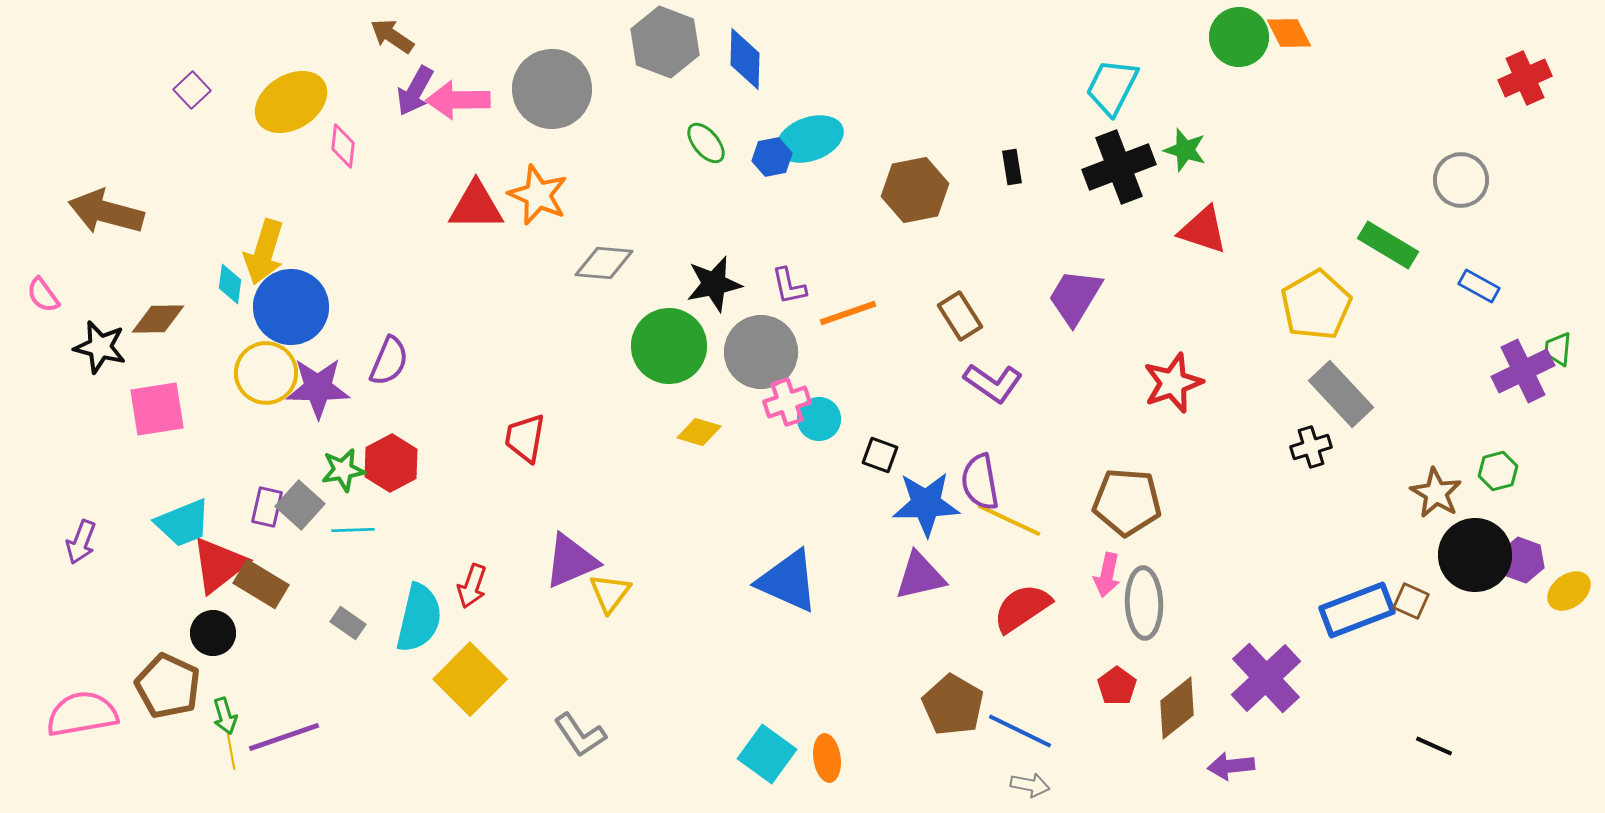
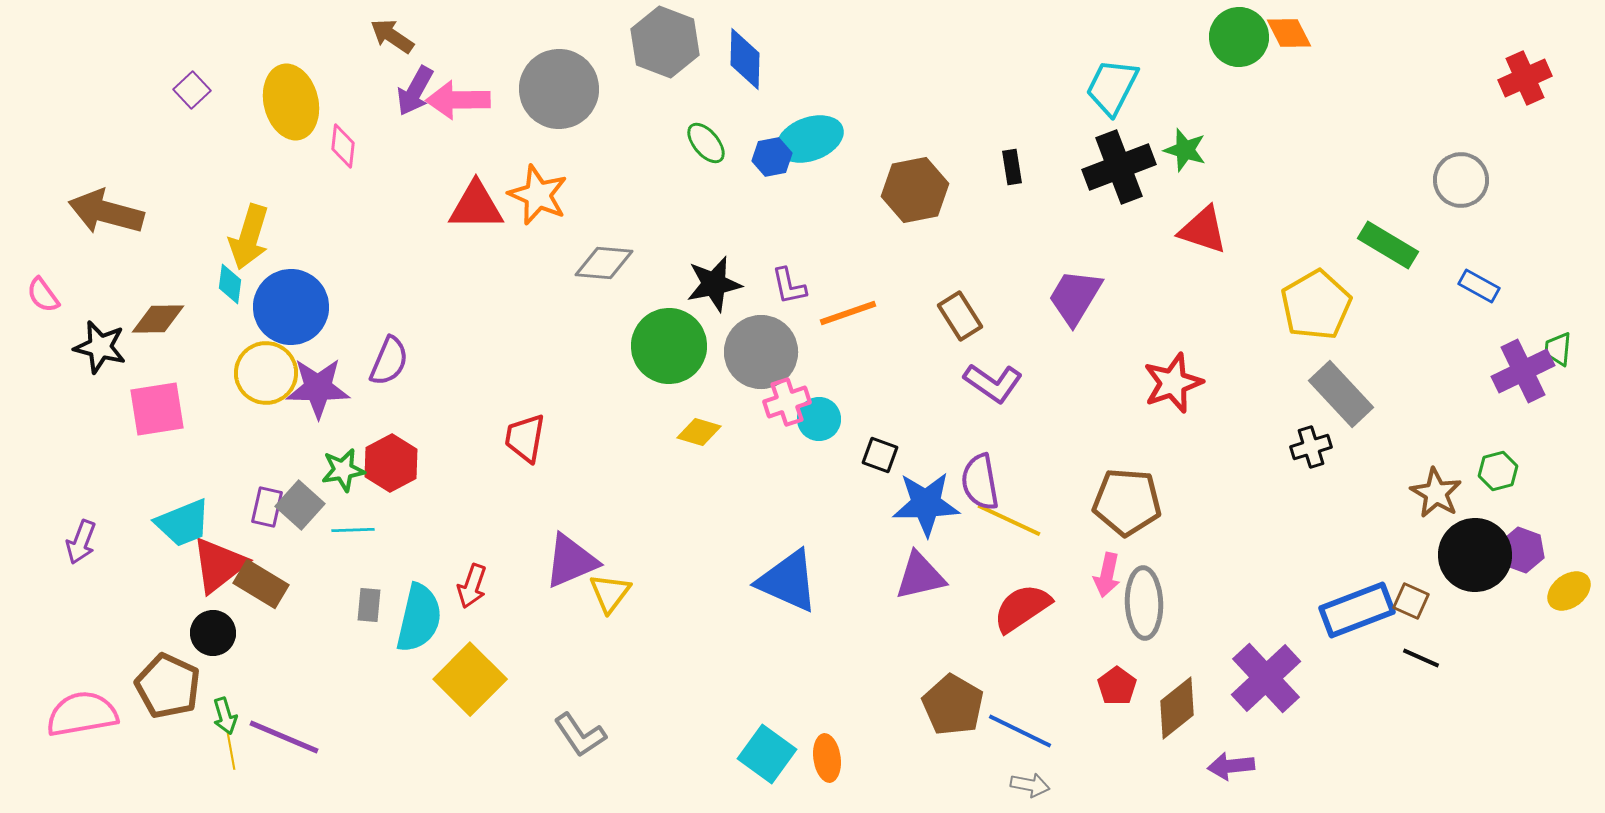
gray circle at (552, 89): moved 7 px right
yellow ellipse at (291, 102): rotated 72 degrees counterclockwise
yellow arrow at (264, 252): moved 15 px left, 15 px up
purple hexagon at (1522, 560): moved 10 px up
gray rectangle at (348, 623): moved 21 px right, 18 px up; rotated 60 degrees clockwise
purple line at (284, 737): rotated 42 degrees clockwise
black line at (1434, 746): moved 13 px left, 88 px up
